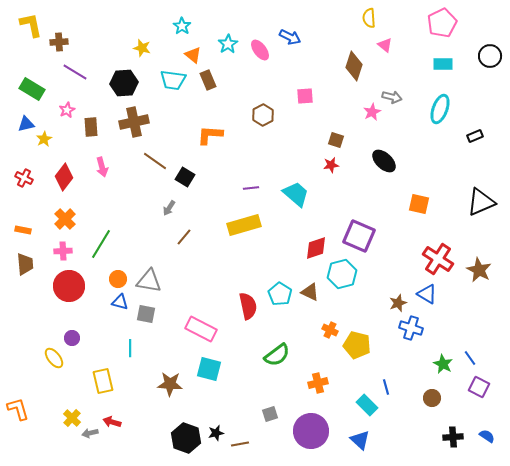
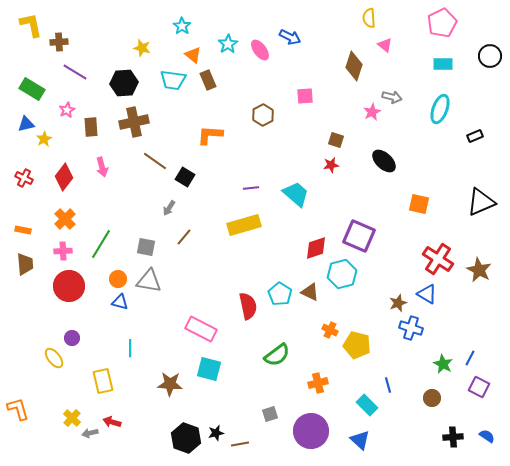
gray square at (146, 314): moved 67 px up
blue line at (470, 358): rotated 63 degrees clockwise
blue line at (386, 387): moved 2 px right, 2 px up
